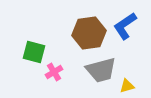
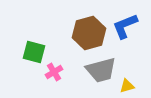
blue L-shape: rotated 12 degrees clockwise
brown hexagon: rotated 8 degrees counterclockwise
